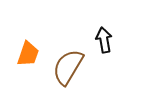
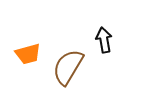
orange trapezoid: rotated 56 degrees clockwise
